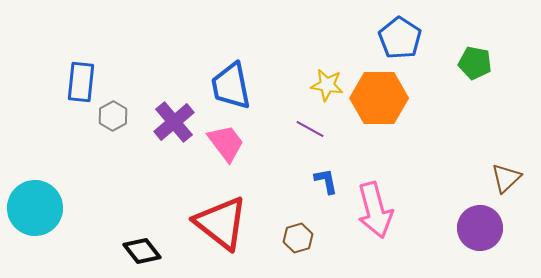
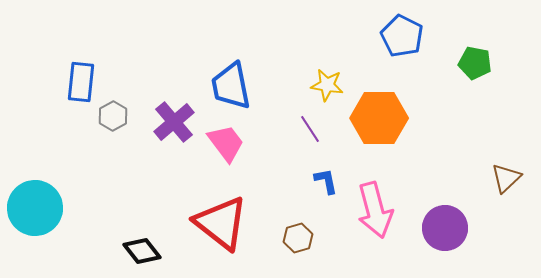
blue pentagon: moved 2 px right, 2 px up; rotated 6 degrees counterclockwise
orange hexagon: moved 20 px down
purple line: rotated 28 degrees clockwise
purple circle: moved 35 px left
